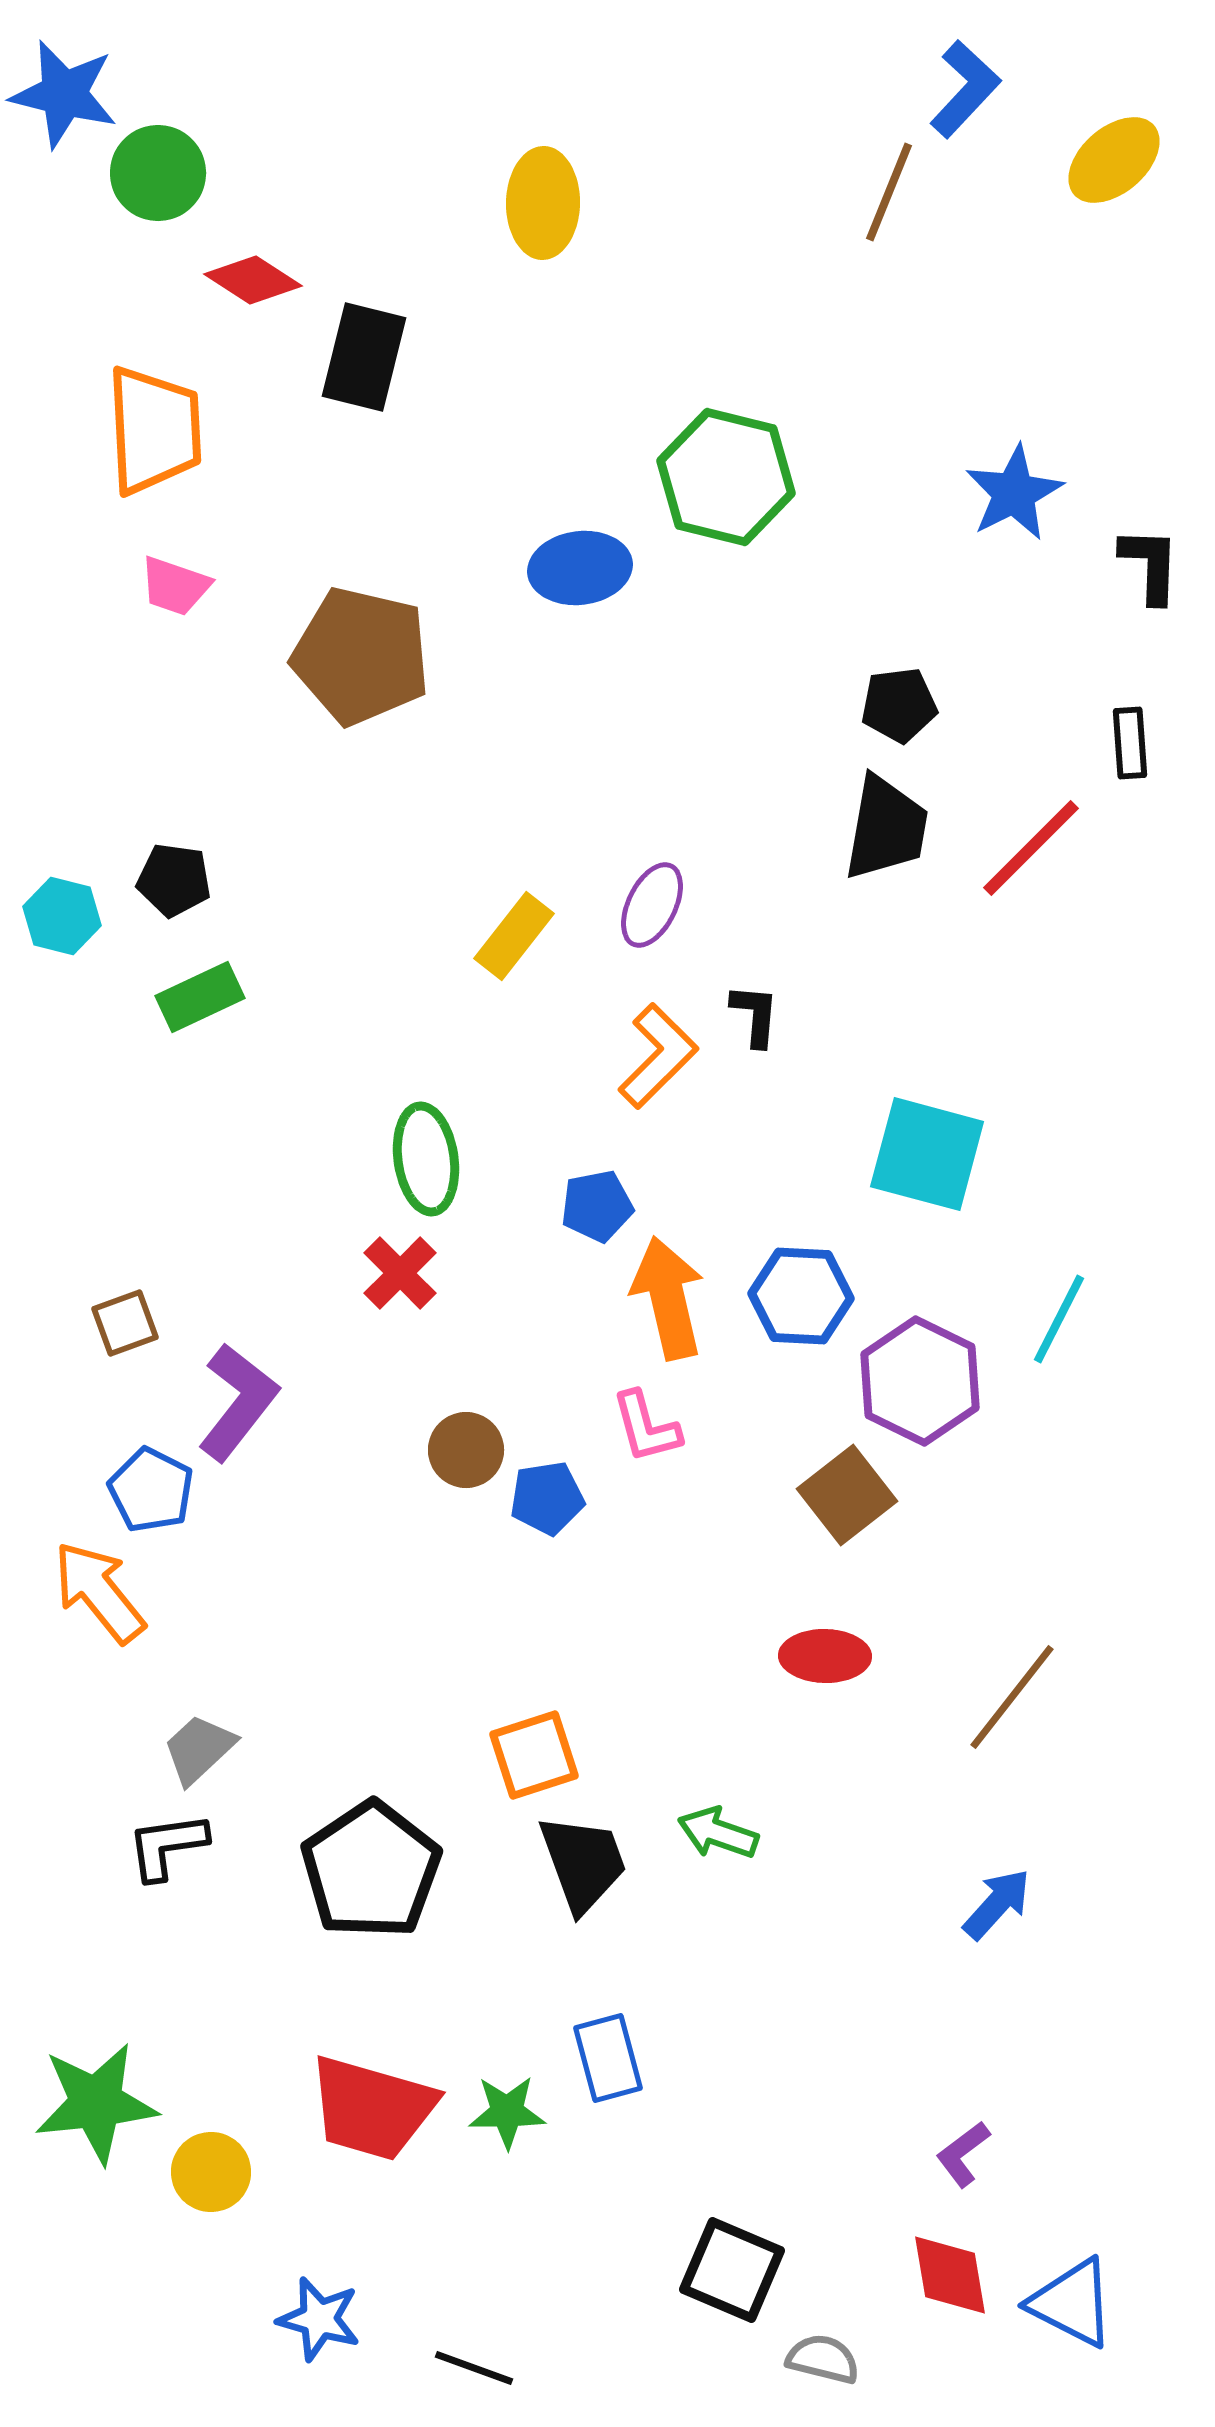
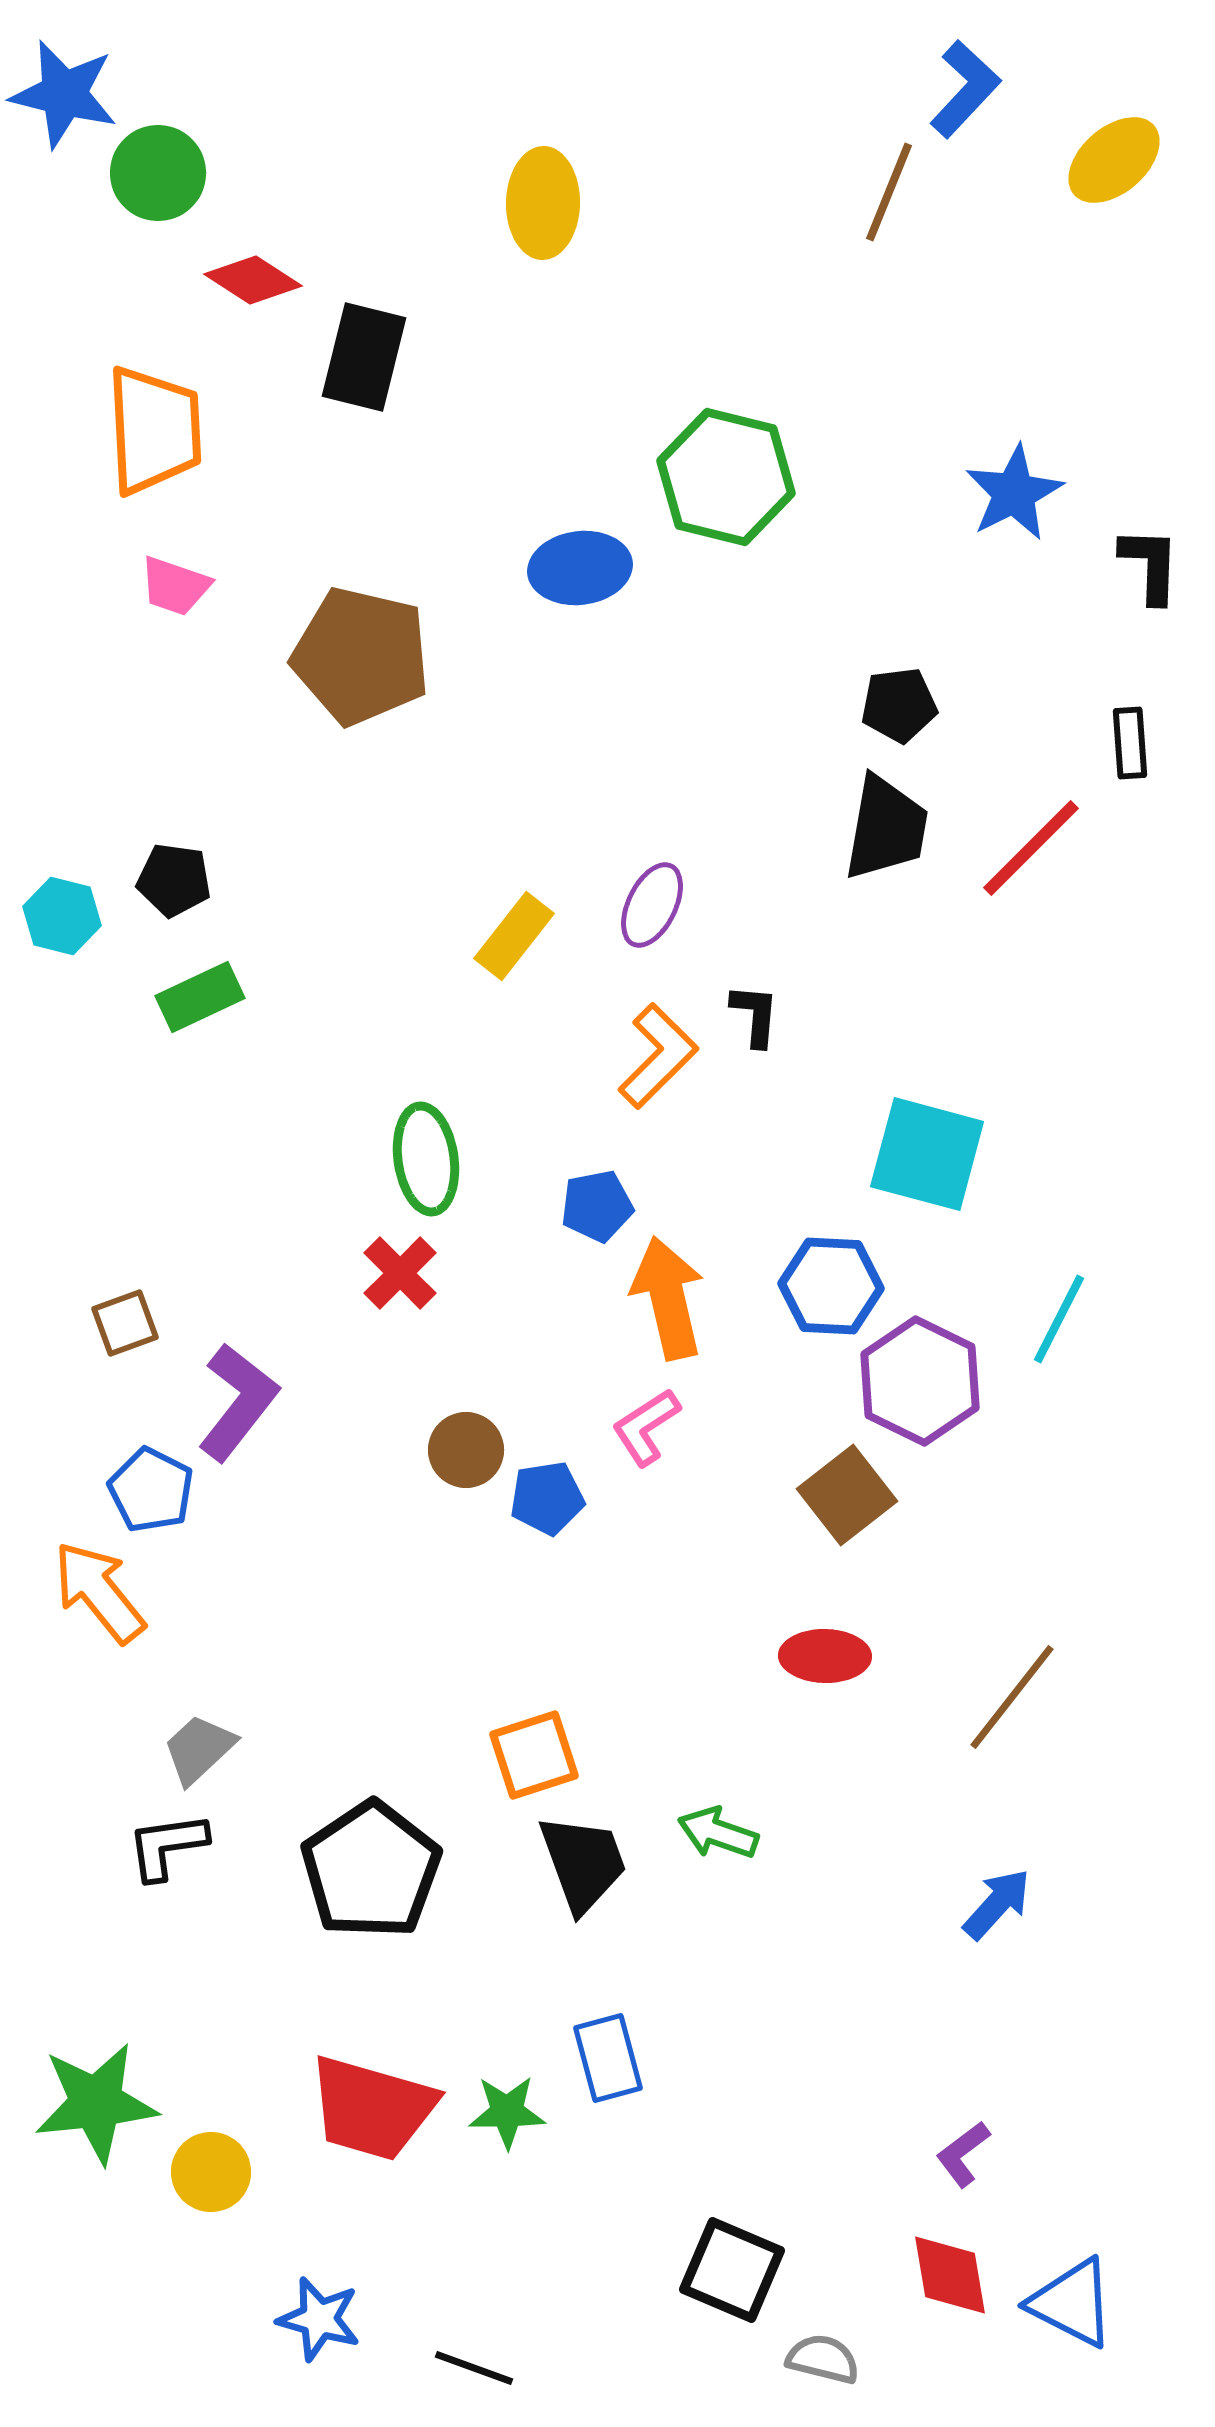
blue hexagon at (801, 1296): moved 30 px right, 10 px up
pink L-shape at (646, 1427): rotated 72 degrees clockwise
